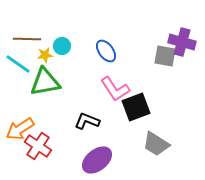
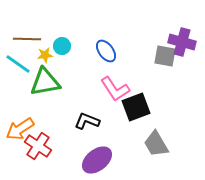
gray trapezoid: rotated 28 degrees clockwise
